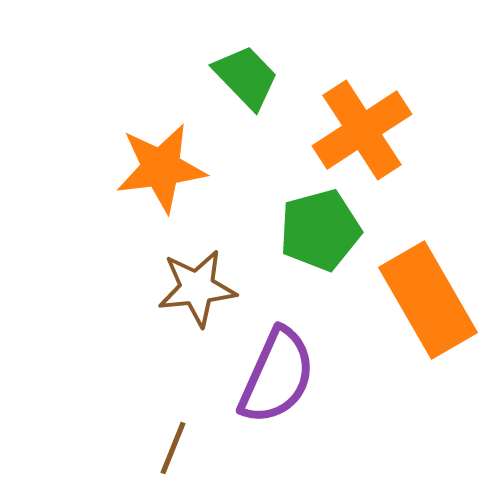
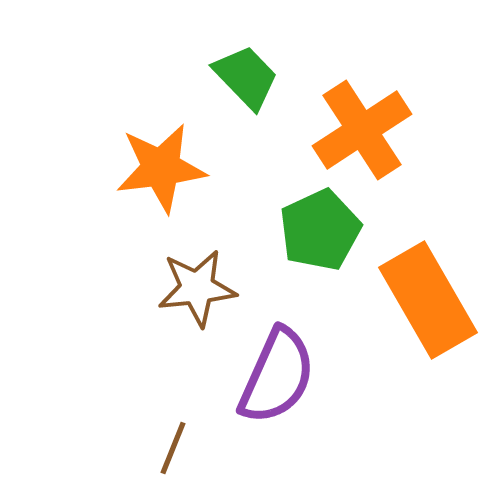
green pentagon: rotated 10 degrees counterclockwise
